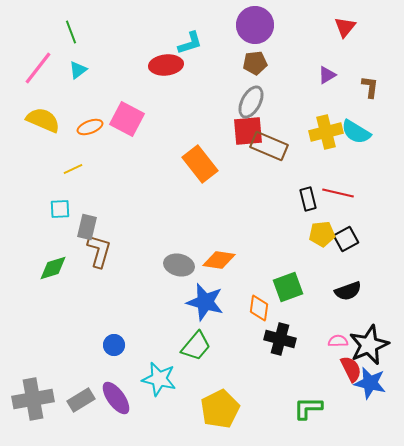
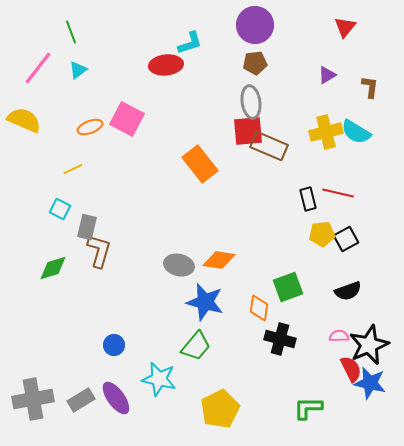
gray ellipse at (251, 102): rotated 36 degrees counterclockwise
yellow semicircle at (43, 120): moved 19 px left
cyan square at (60, 209): rotated 30 degrees clockwise
pink semicircle at (338, 341): moved 1 px right, 5 px up
